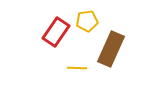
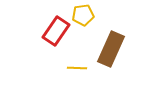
yellow pentagon: moved 4 px left, 6 px up
red rectangle: moved 1 px up
